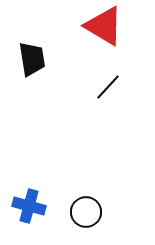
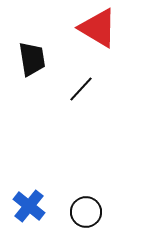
red triangle: moved 6 px left, 2 px down
black line: moved 27 px left, 2 px down
blue cross: rotated 24 degrees clockwise
